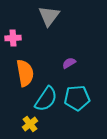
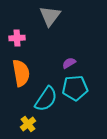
gray triangle: moved 1 px right
pink cross: moved 4 px right
orange semicircle: moved 4 px left
cyan pentagon: moved 2 px left, 10 px up
yellow cross: moved 2 px left
